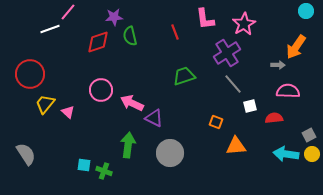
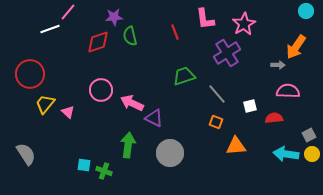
gray line: moved 16 px left, 10 px down
